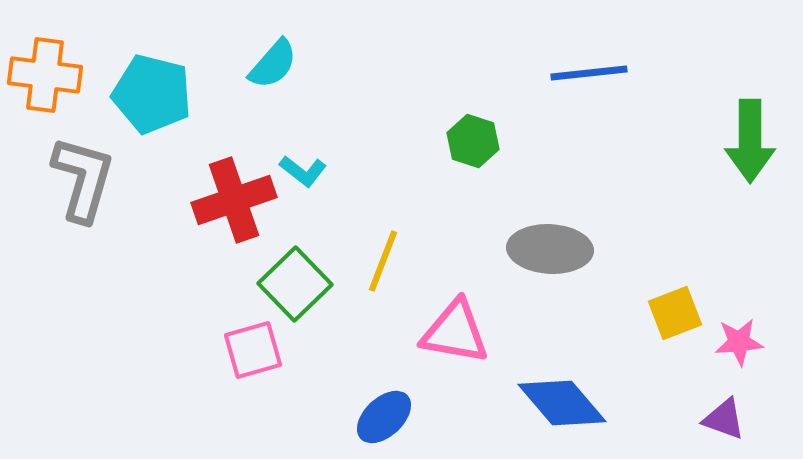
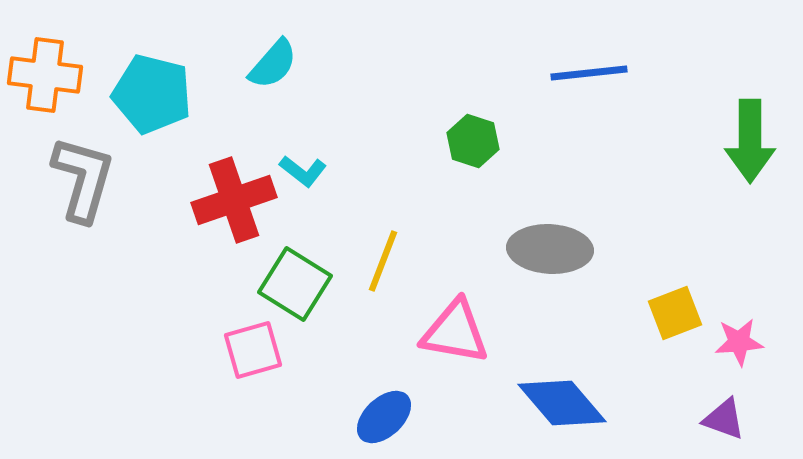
green square: rotated 14 degrees counterclockwise
